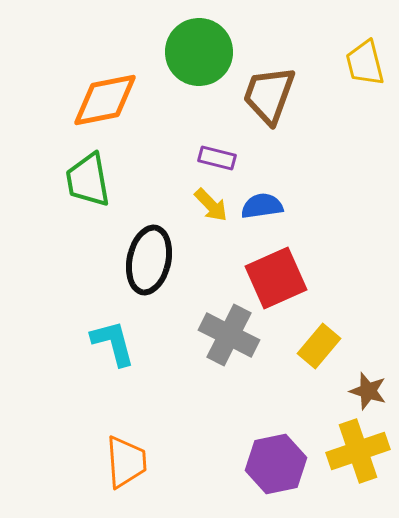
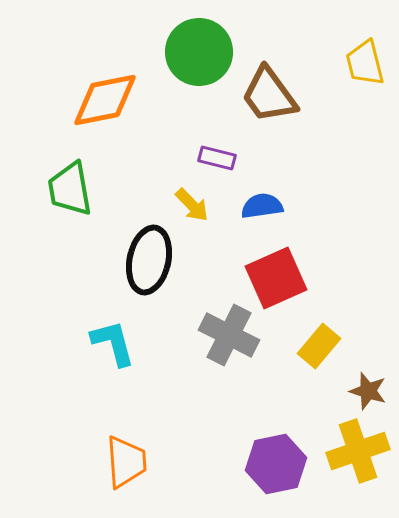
brown trapezoid: rotated 56 degrees counterclockwise
green trapezoid: moved 18 px left, 9 px down
yellow arrow: moved 19 px left
